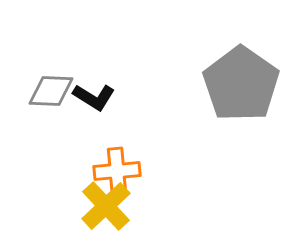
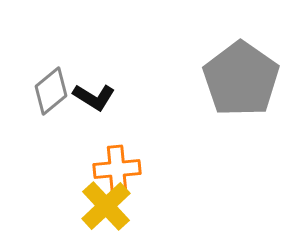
gray pentagon: moved 5 px up
gray diamond: rotated 42 degrees counterclockwise
orange cross: moved 2 px up
